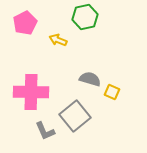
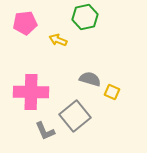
pink pentagon: rotated 20 degrees clockwise
